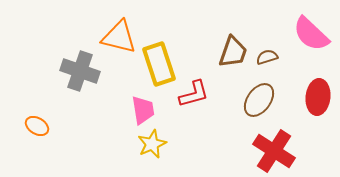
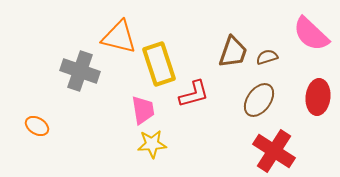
yellow star: rotated 20 degrees clockwise
